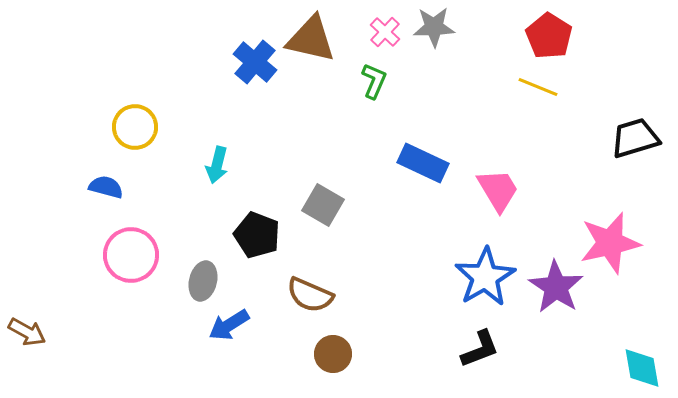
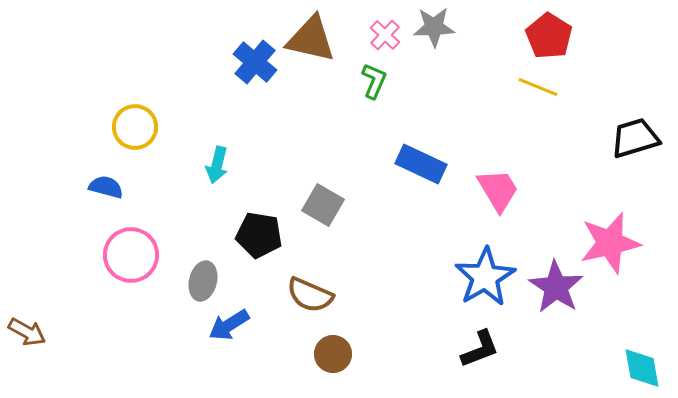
pink cross: moved 3 px down
blue rectangle: moved 2 px left, 1 px down
black pentagon: moved 2 px right; rotated 12 degrees counterclockwise
